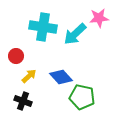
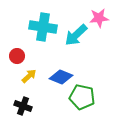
cyan arrow: moved 1 px right, 1 px down
red circle: moved 1 px right
blue diamond: rotated 25 degrees counterclockwise
black cross: moved 5 px down
